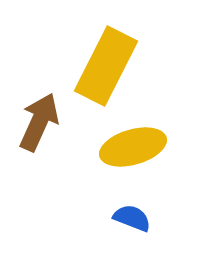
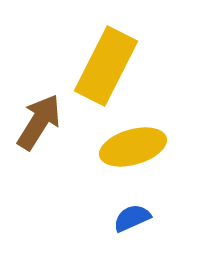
brown arrow: rotated 8 degrees clockwise
blue semicircle: rotated 45 degrees counterclockwise
